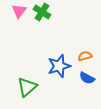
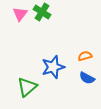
pink triangle: moved 1 px right, 3 px down
blue star: moved 6 px left, 1 px down
